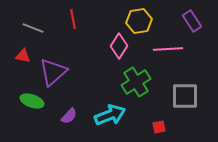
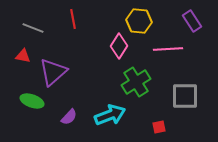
yellow hexagon: rotated 15 degrees clockwise
purple semicircle: moved 1 px down
